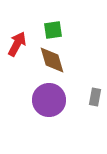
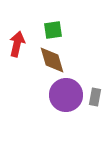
red arrow: rotated 15 degrees counterclockwise
purple circle: moved 17 px right, 5 px up
